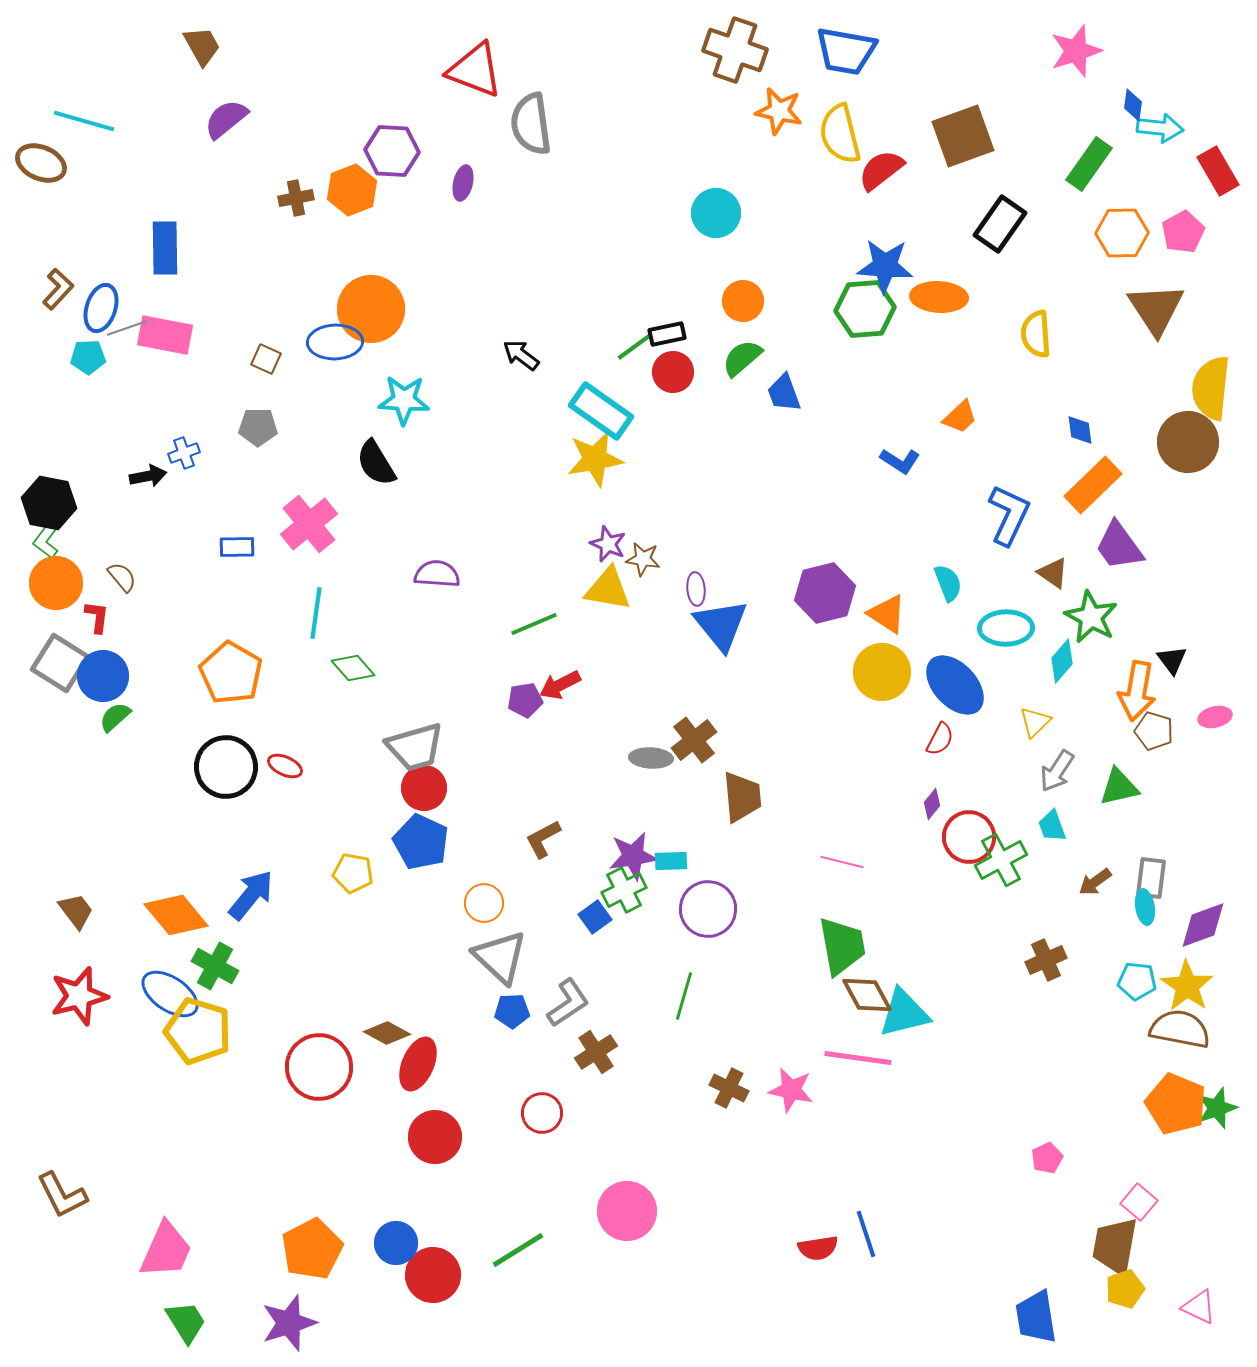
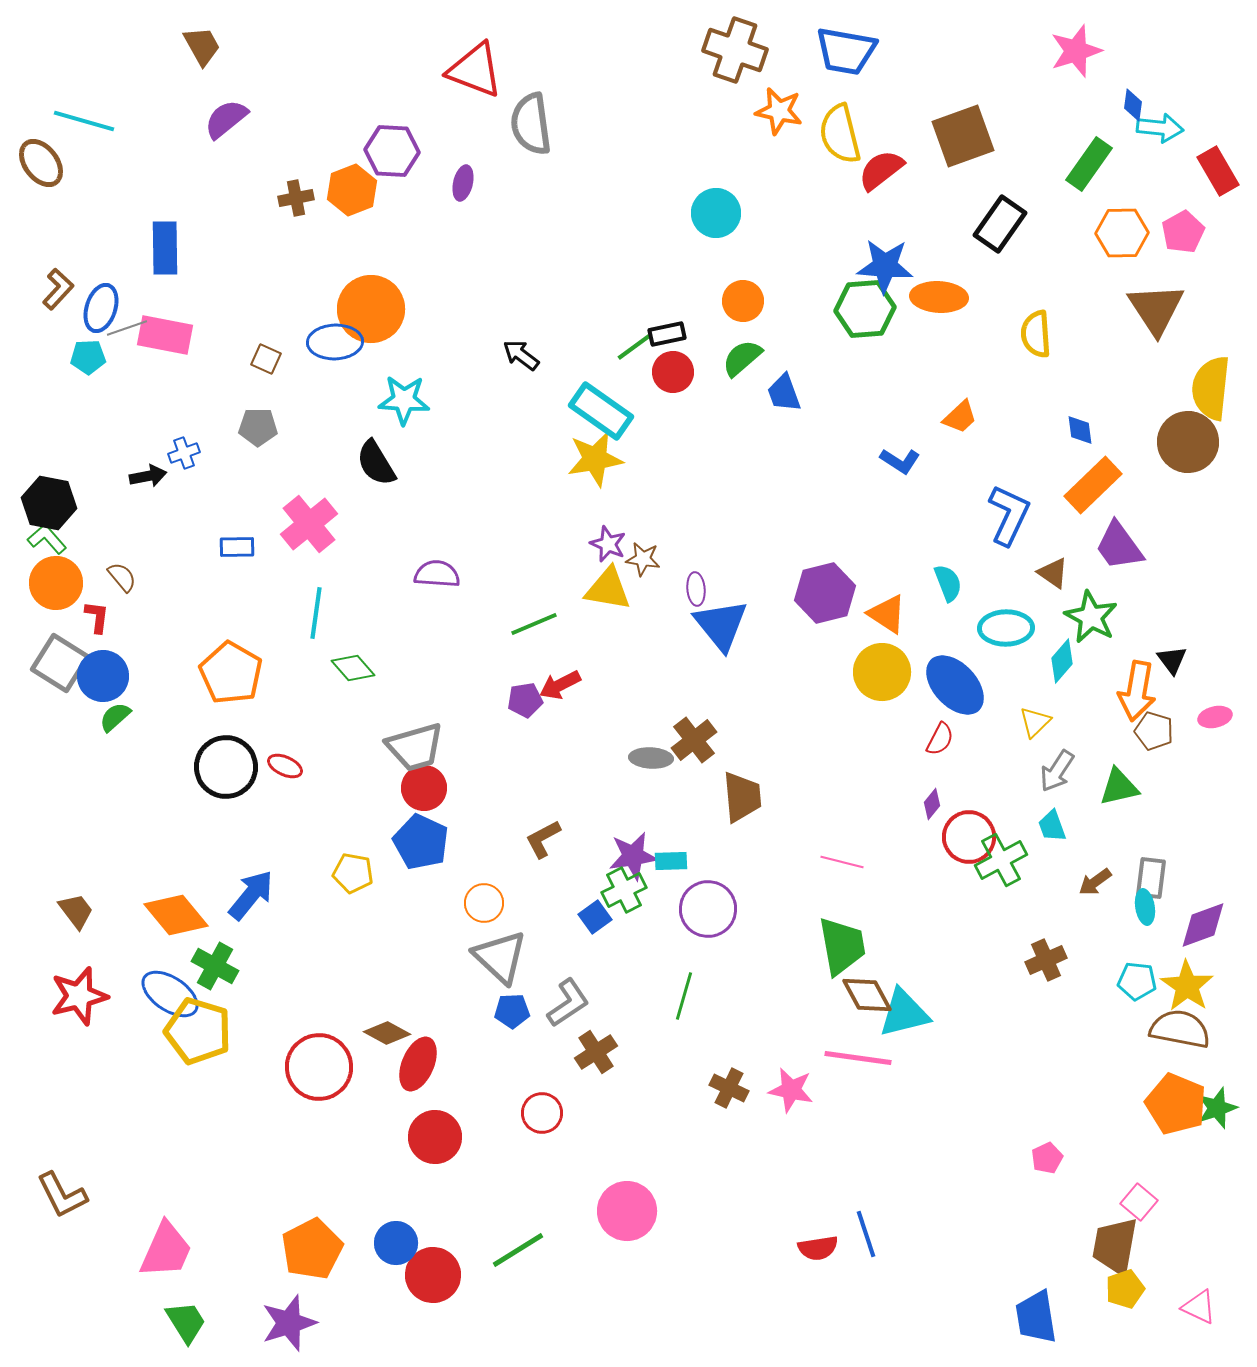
brown ellipse at (41, 163): rotated 30 degrees clockwise
green L-shape at (47, 539): rotated 102 degrees clockwise
